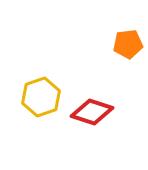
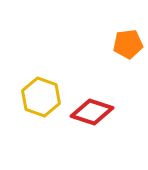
yellow hexagon: rotated 21 degrees counterclockwise
